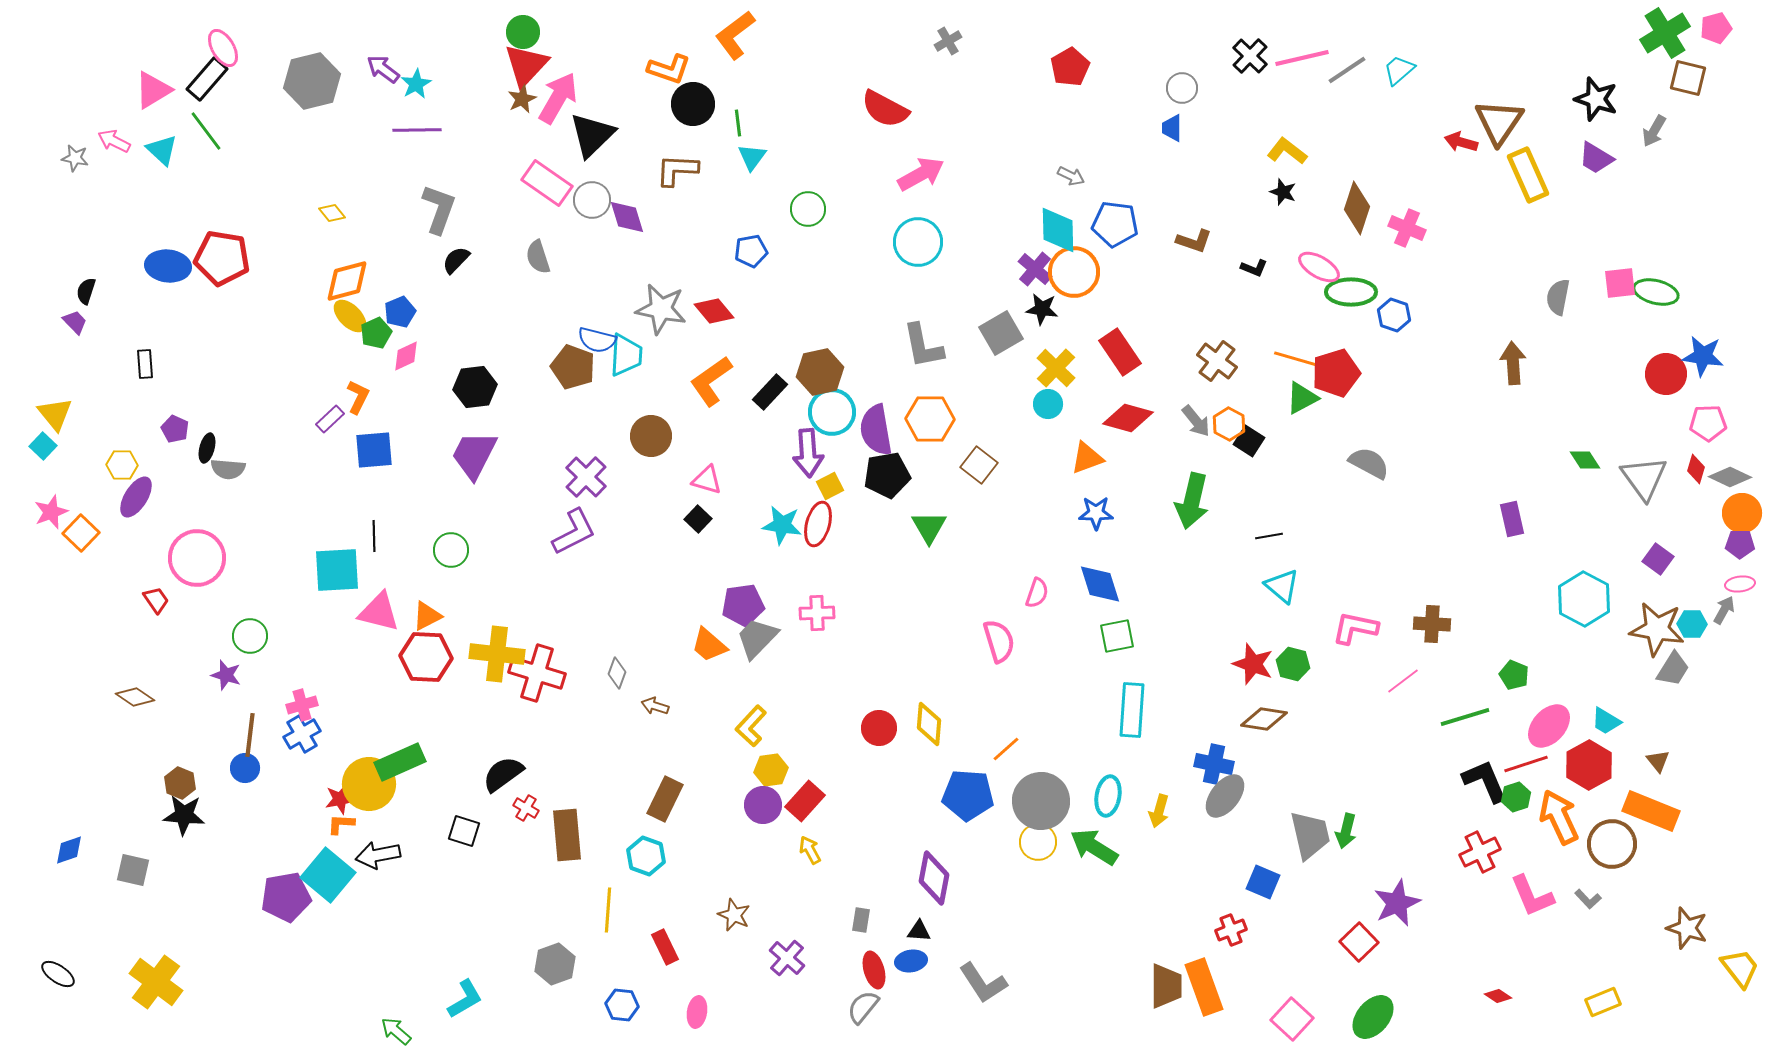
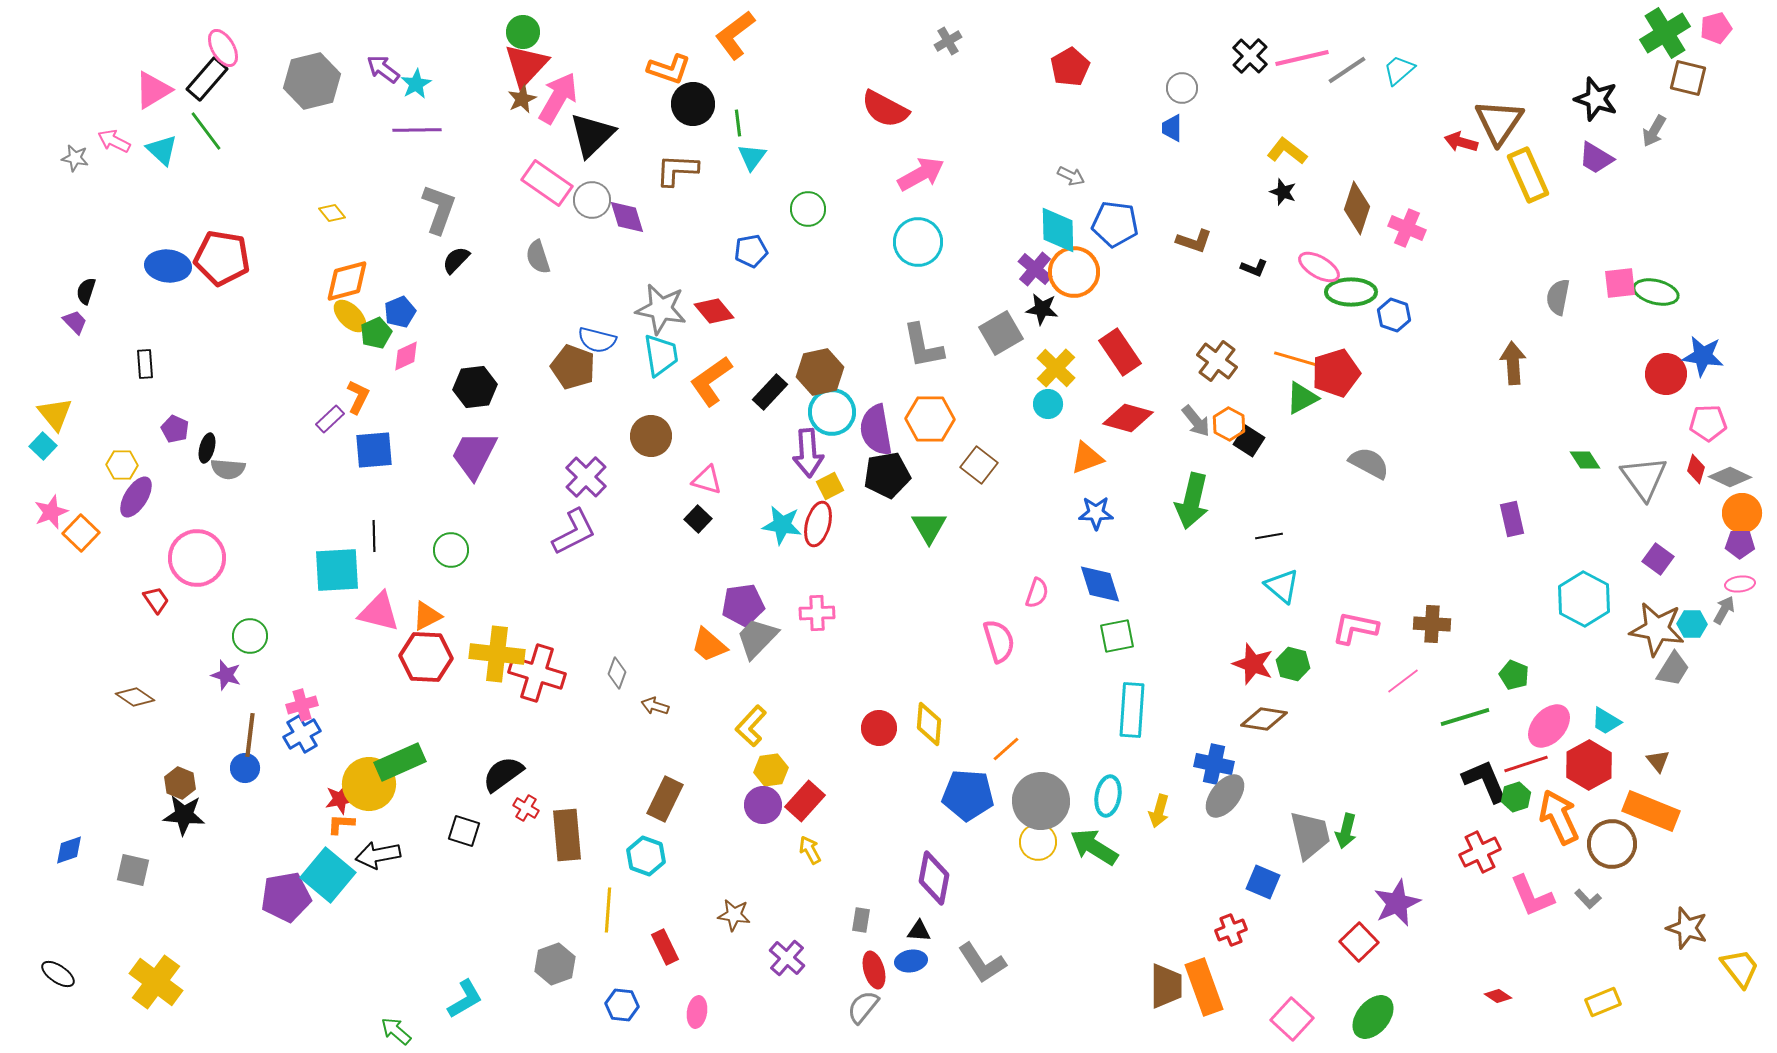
cyan trapezoid at (626, 355): moved 35 px right; rotated 12 degrees counterclockwise
brown star at (734, 915): rotated 16 degrees counterclockwise
gray L-shape at (983, 983): moved 1 px left, 20 px up
